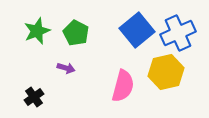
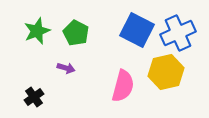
blue square: rotated 24 degrees counterclockwise
